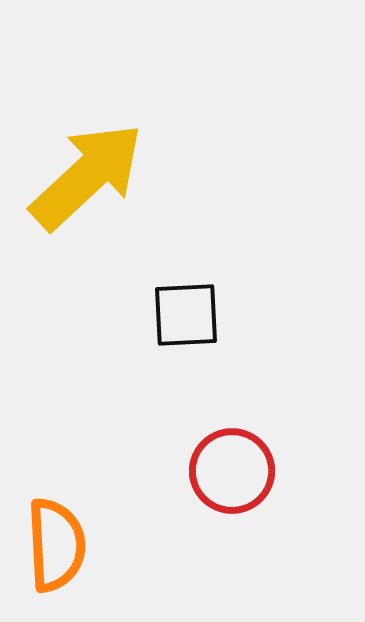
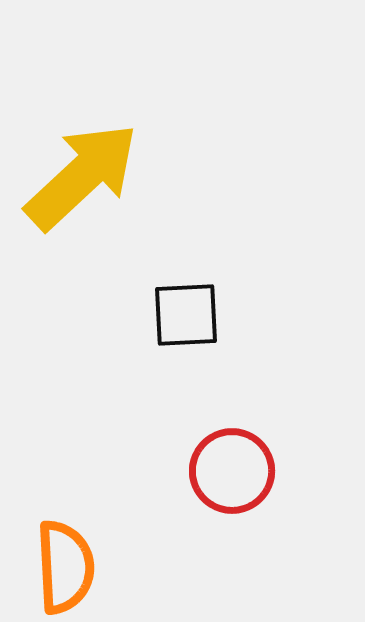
yellow arrow: moved 5 px left
orange semicircle: moved 9 px right, 22 px down
